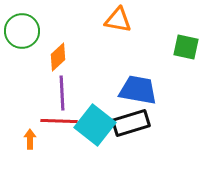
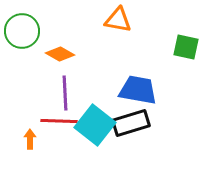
orange diamond: moved 2 px right, 3 px up; rotated 72 degrees clockwise
purple line: moved 3 px right
